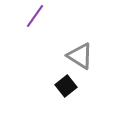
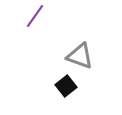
gray triangle: rotated 12 degrees counterclockwise
